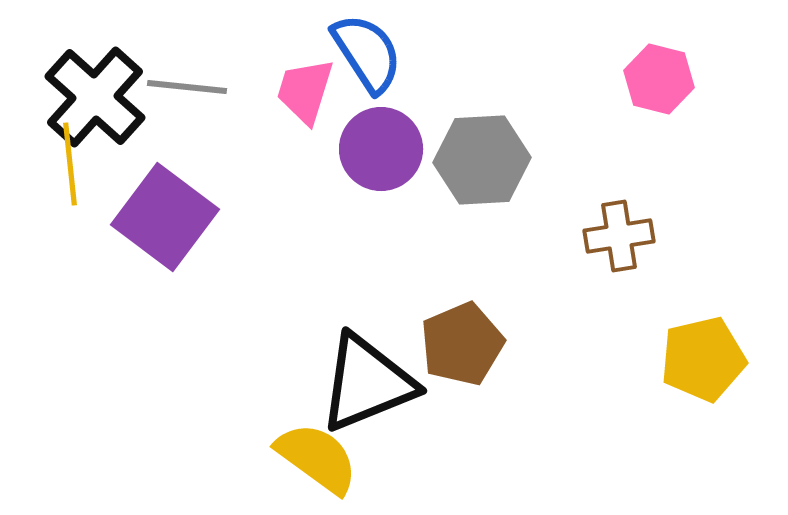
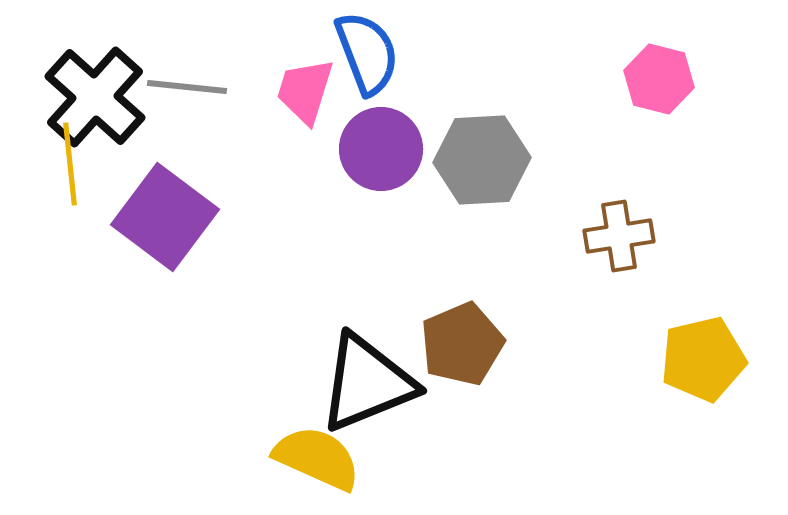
blue semicircle: rotated 12 degrees clockwise
yellow semicircle: rotated 12 degrees counterclockwise
